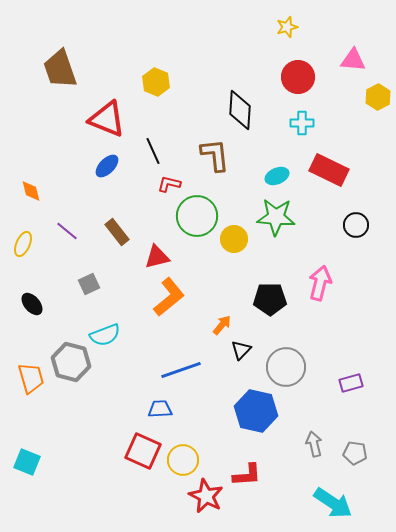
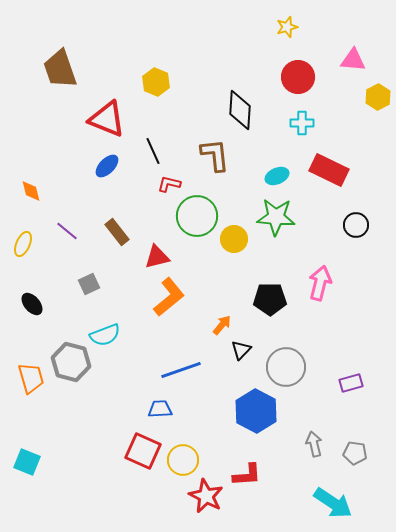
blue hexagon at (256, 411): rotated 15 degrees clockwise
